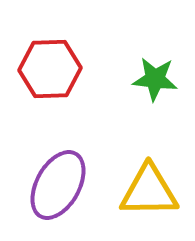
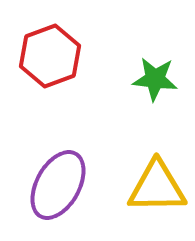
red hexagon: moved 13 px up; rotated 18 degrees counterclockwise
yellow triangle: moved 8 px right, 4 px up
